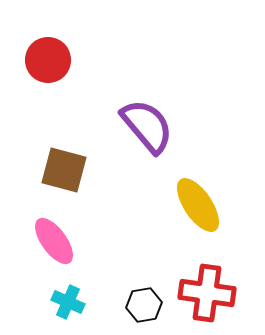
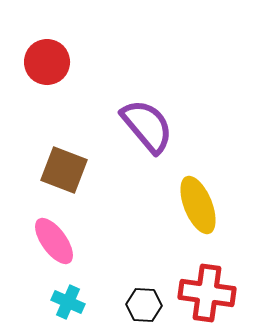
red circle: moved 1 px left, 2 px down
brown square: rotated 6 degrees clockwise
yellow ellipse: rotated 12 degrees clockwise
black hexagon: rotated 12 degrees clockwise
